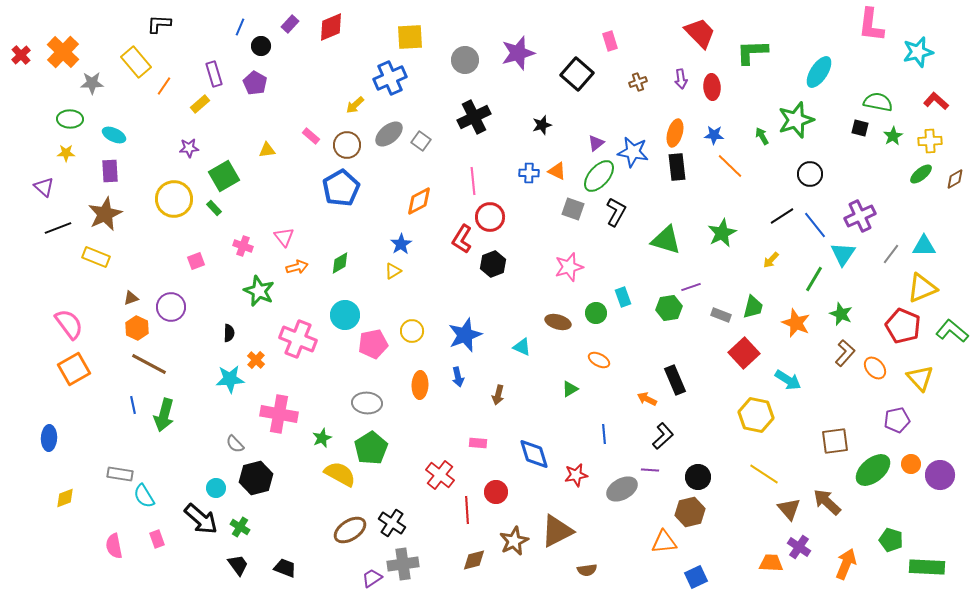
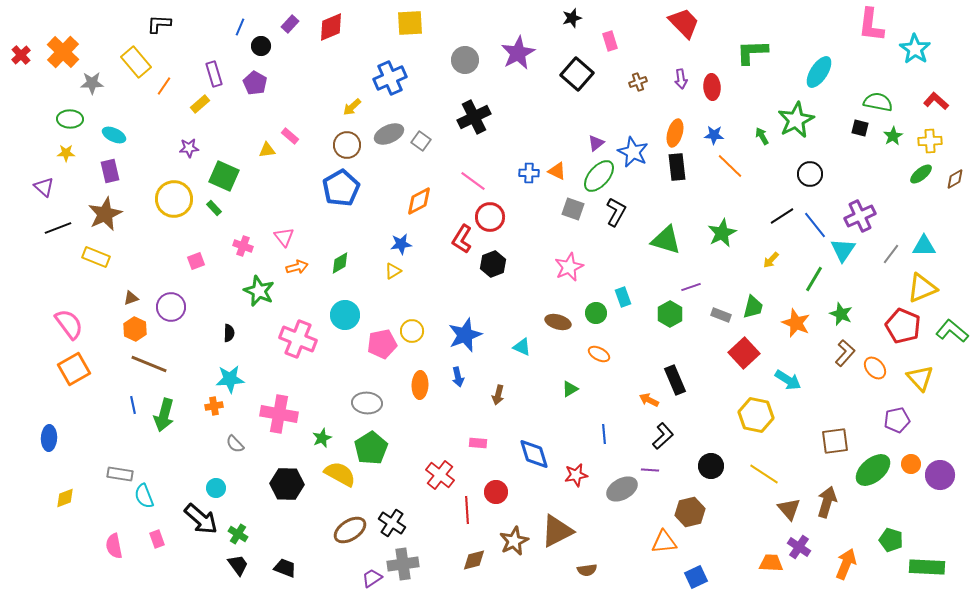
red trapezoid at (700, 33): moved 16 px left, 10 px up
yellow square at (410, 37): moved 14 px up
cyan star at (918, 52): moved 3 px left, 3 px up; rotated 24 degrees counterclockwise
purple star at (518, 53): rotated 12 degrees counterclockwise
yellow arrow at (355, 105): moved 3 px left, 2 px down
green star at (796, 120): rotated 9 degrees counterclockwise
black star at (542, 125): moved 30 px right, 107 px up
gray ellipse at (389, 134): rotated 16 degrees clockwise
pink rectangle at (311, 136): moved 21 px left
blue star at (633, 152): rotated 16 degrees clockwise
purple rectangle at (110, 171): rotated 10 degrees counterclockwise
green square at (224, 176): rotated 36 degrees counterclockwise
pink line at (473, 181): rotated 48 degrees counterclockwise
blue star at (401, 244): rotated 25 degrees clockwise
cyan triangle at (843, 254): moved 4 px up
pink star at (569, 267): rotated 8 degrees counterclockwise
green hexagon at (669, 308): moved 1 px right, 6 px down; rotated 20 degrees counterclockwise
orange hexagon at (137, 328): moved 2 px left, 1 px down
pink pentagon at (373, 344): moved 9 px right
orange cross at (256, 360): moved 42 px left, 46 px down; rotated 36 degrees clockwise
orange ellipse at (599, 360): moved 6 px up
brown line at (149, 364): rotated 6 degrees counterclockwise
orange arrow at (647, 399): moved 2 px right, 1 px down
black circle at (698, 477): moved 13 px right, 11 px up
black hexagon at (256, 478): moved 31 px right, 6 px down; rotated 16 degrees clockwise
cyan semicircle at (144, 496): rotated 10 degrees clockwise
brown arrow at (827, 502): rotated 64 degrees clockwise
green cross at (240, 527): moved 2 px left, 7 px down
